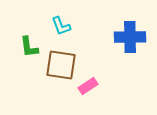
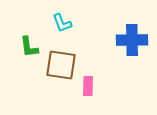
cyan L-shape: moved 1 px right, 3 px up
blue cross: moved 2 px right, 3 px down
pink rectangle: rotated 54 degrees counterclockwise
